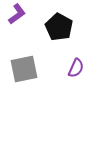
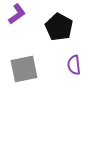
purple semicircle: moved 2 px left, 3 px up; rotated 150 degrees clockwise
